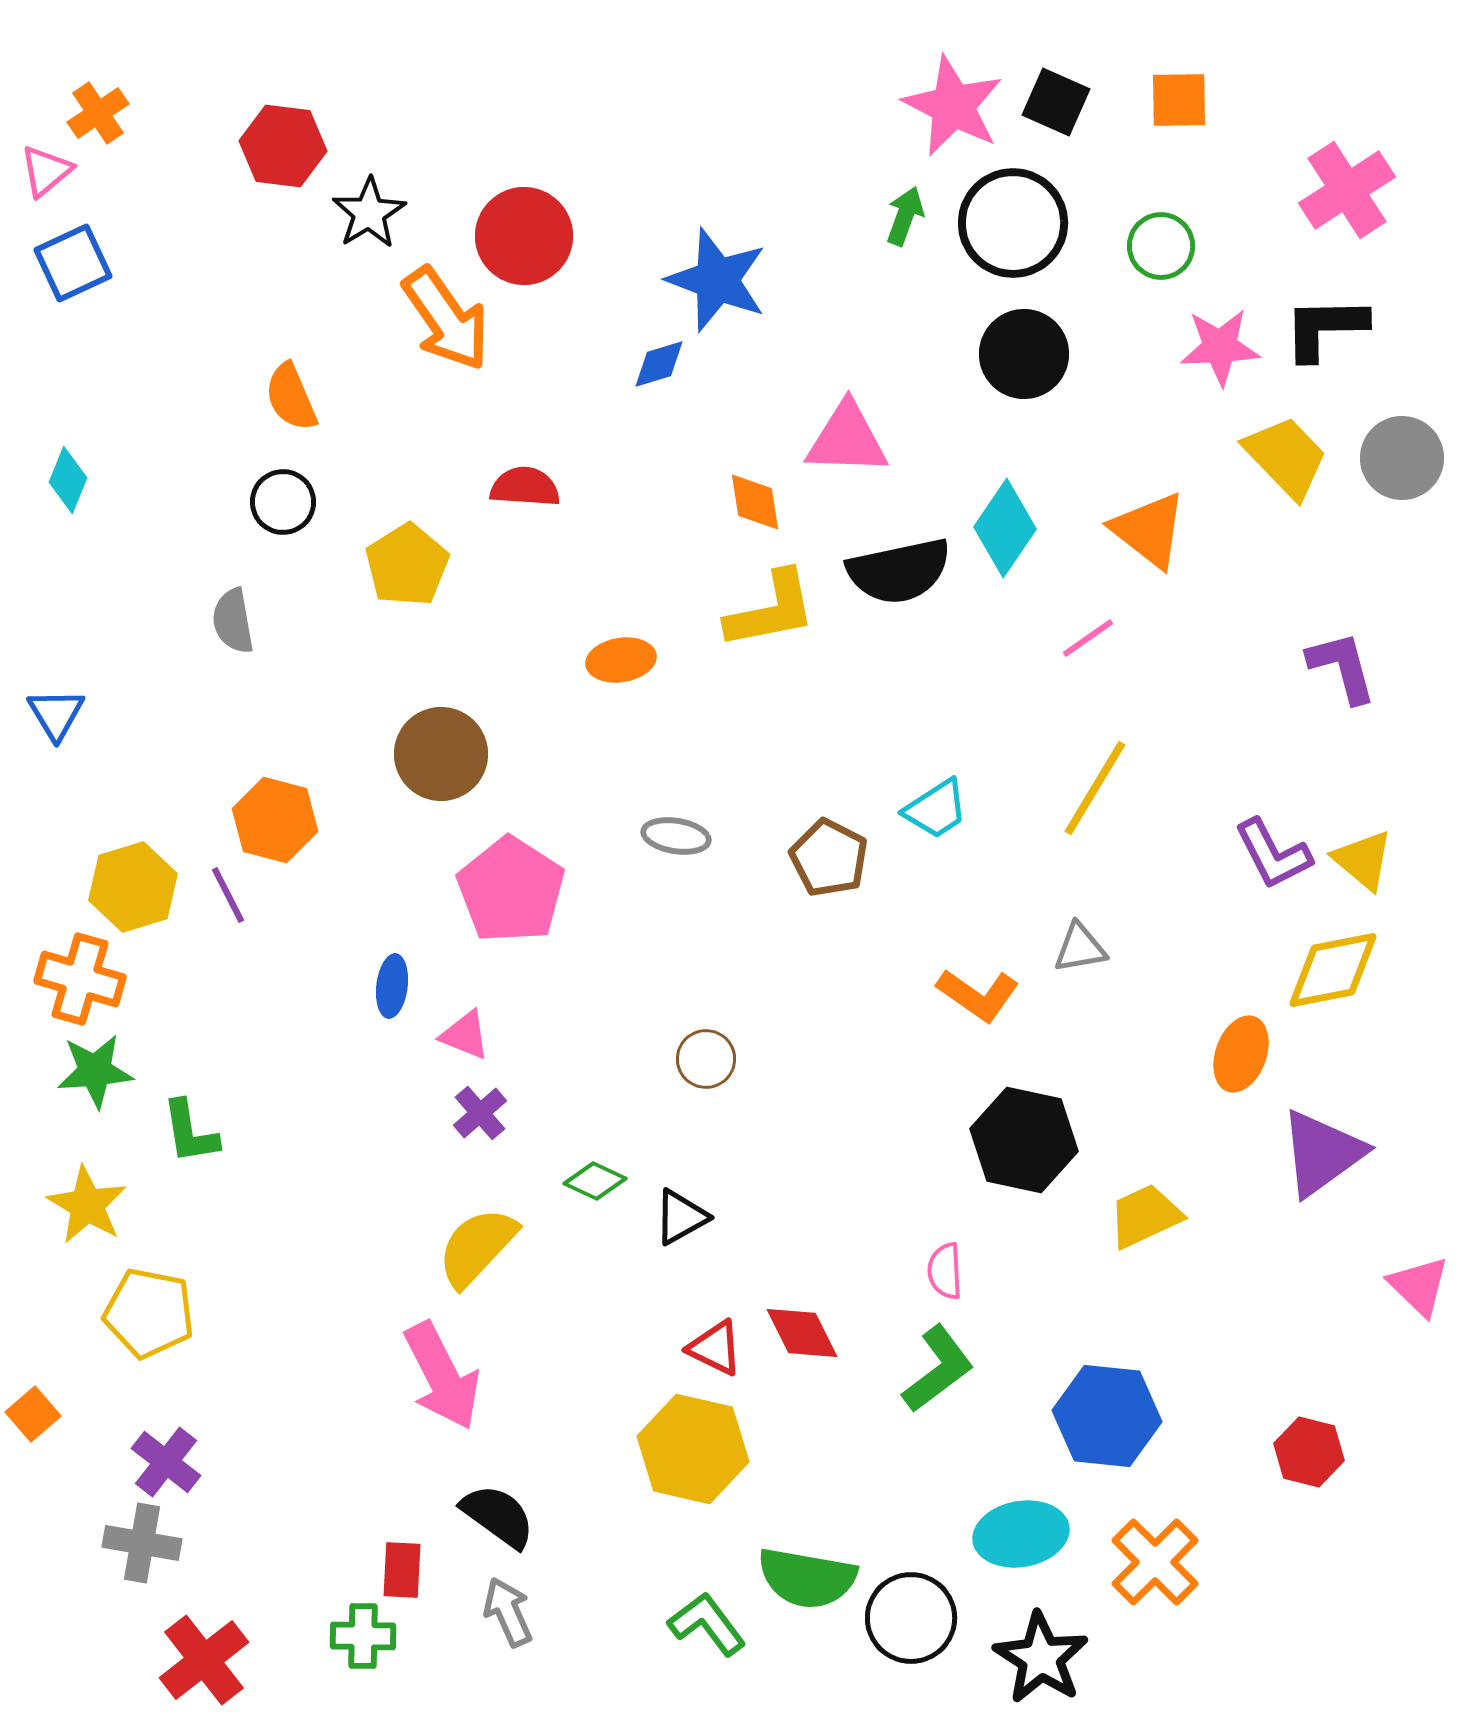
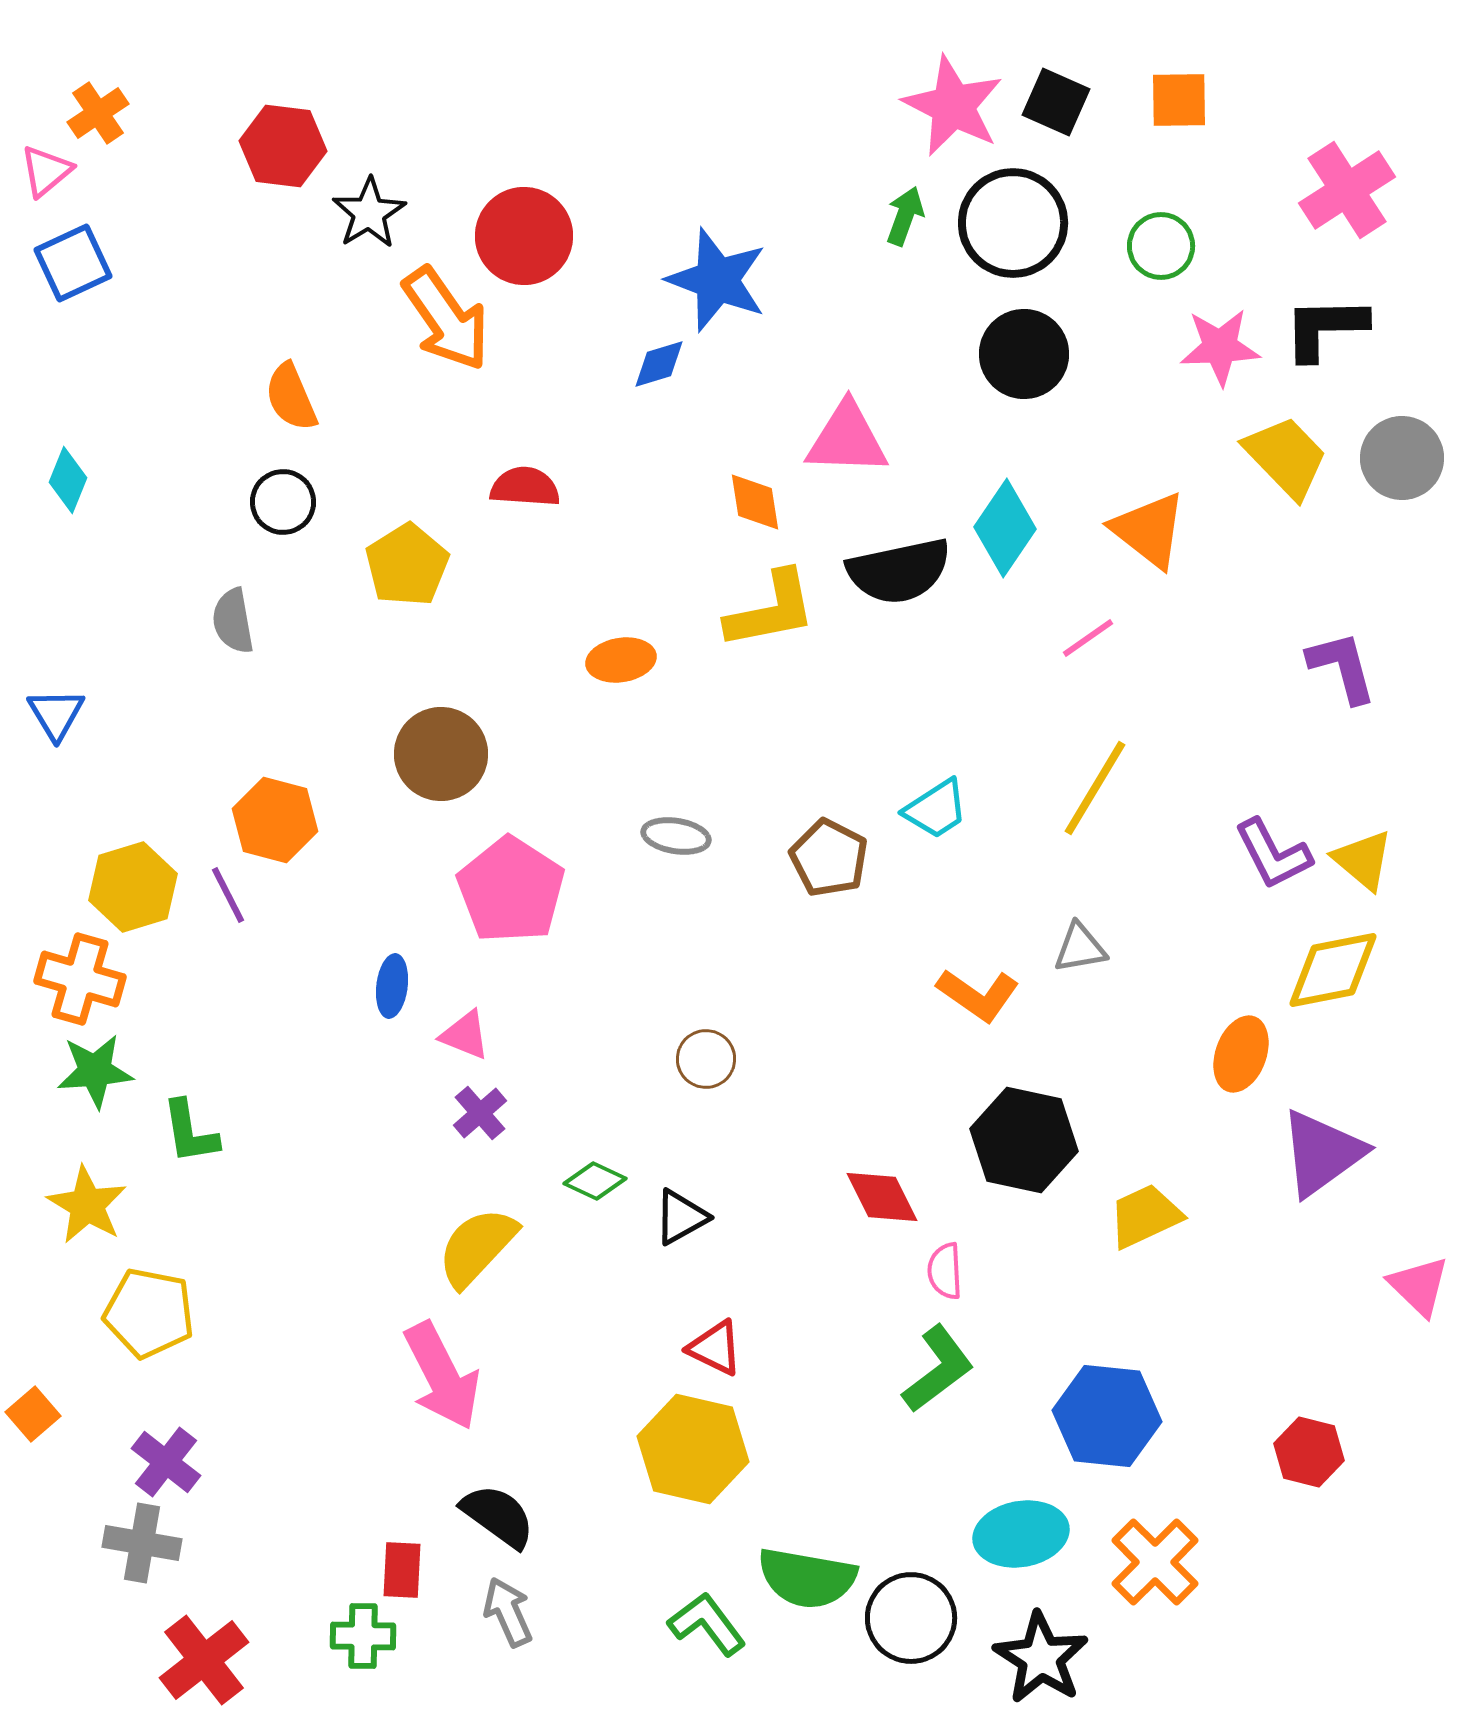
red diamond at (802, 1333): moved 80 px right, 136 px up
